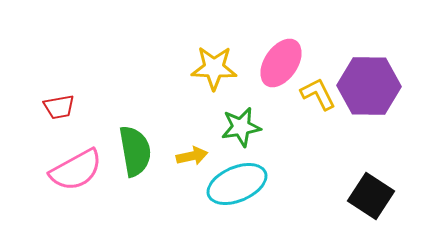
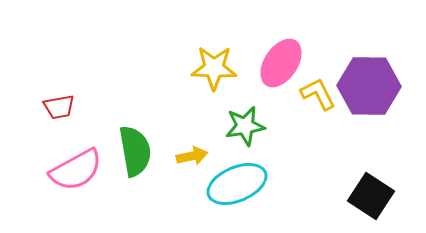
green star: moved 4 px right, 1 px up
